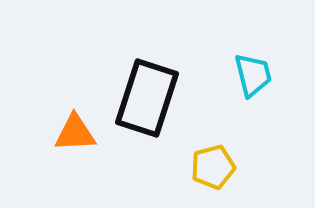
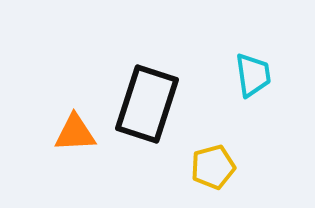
cyan trapezoid: rotated 6 degrees clockwise
black rectangle: moved 6 px down
